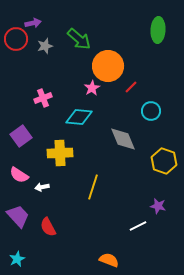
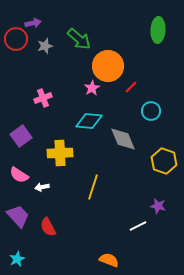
cyan diamond: moved 10 px right, 4 px down
